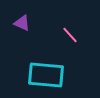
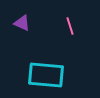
pink line: moved 9 px up; rotated 24 degrees clockwise
